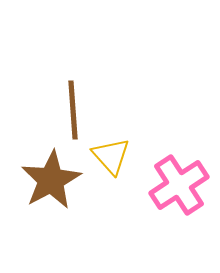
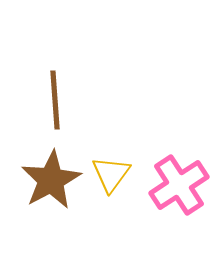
brown line: moved 18 px left, 10 px up
yellow triangle: moved 18 px down; rotated 18 degrees clockwise
